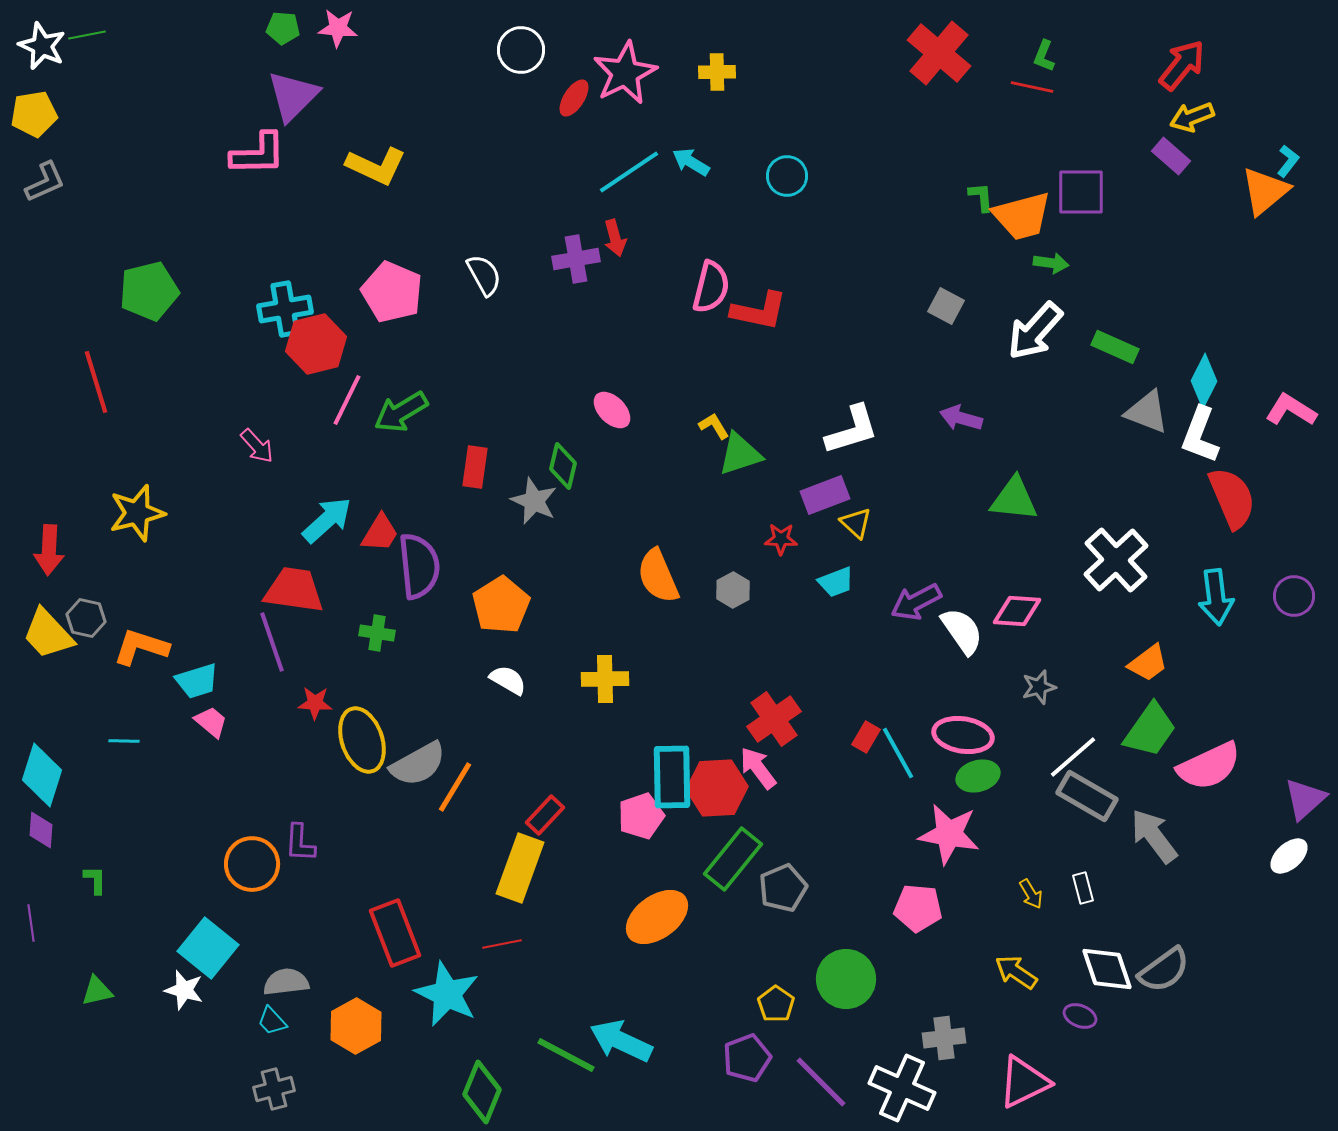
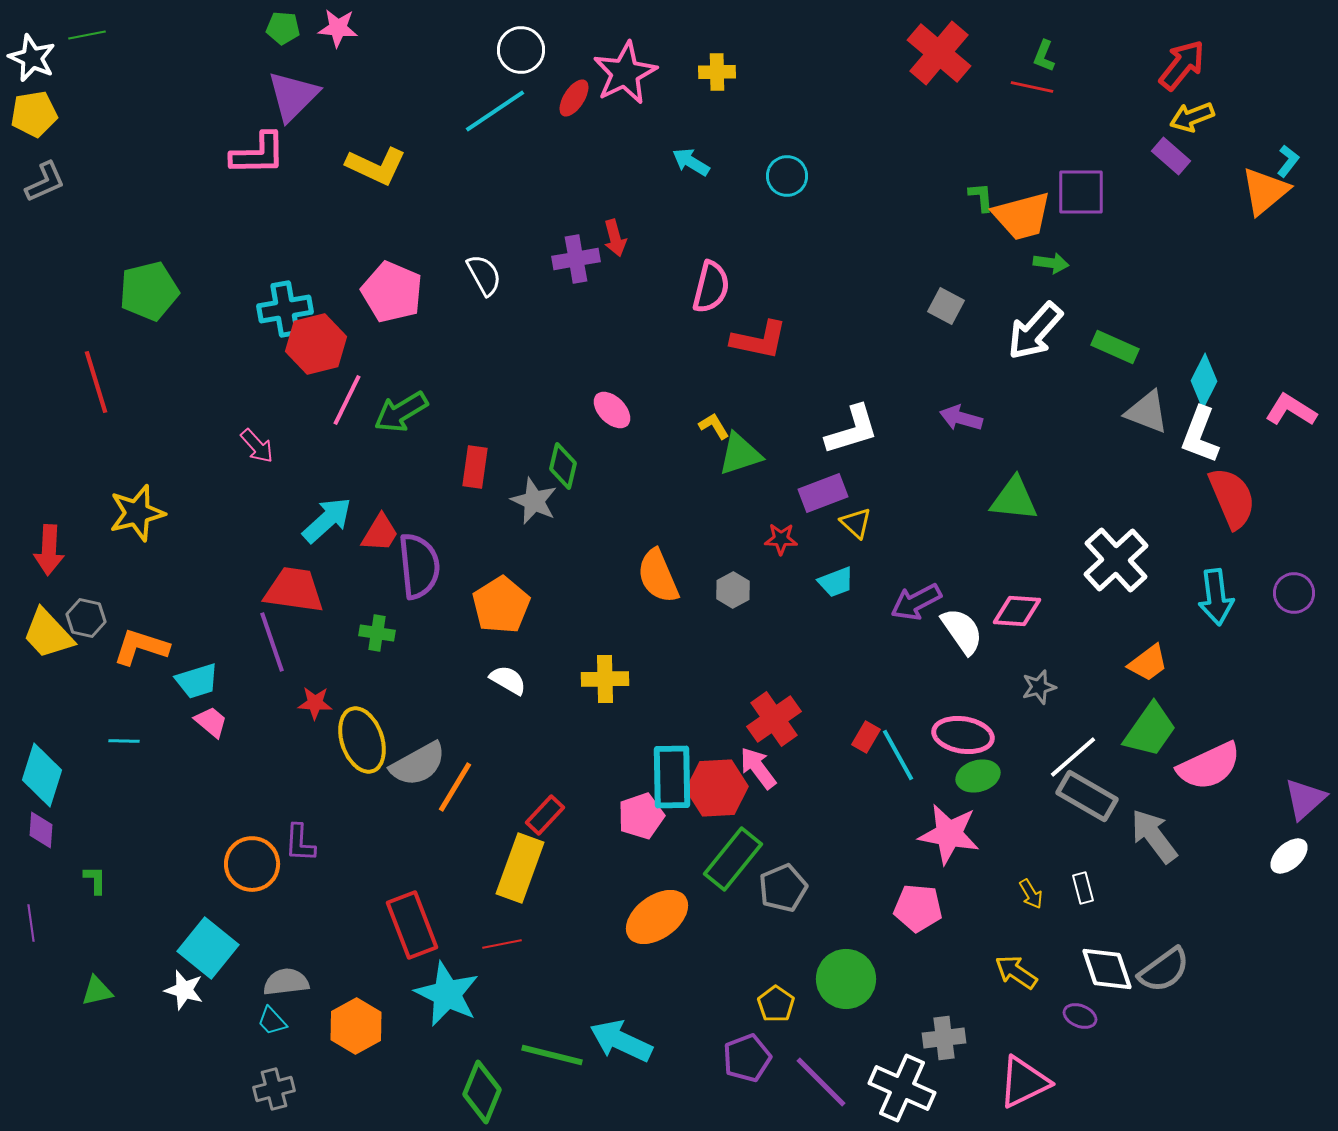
white star at (42, 46): moved 10 px left, 12 px down
cyan line at (629, 172): moved 134 px left, 61 px up
red L-shape at (759, 311): moved 29 px down
purple rectangle at (825, 495): moved 2 px left, 2 px up
purple circle at (1294, 596): moved 3 px up
cyan line at (898, 753): moved 2 px down
red rectangle at (395, 933): moved 17 px right, 8 px up
green line at (566, 1055): moved 14 px left; rotated 14 degrees counterclockwise
